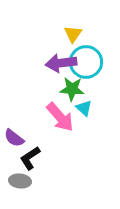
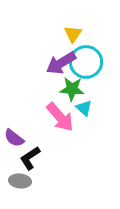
purple arrow: rotated 24 degrees counterclockwise
